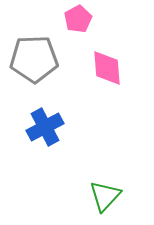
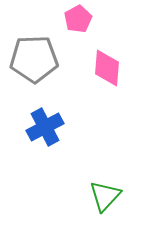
pink diamond: rotated 9 degrees clockwise
